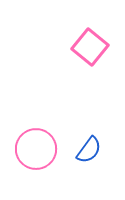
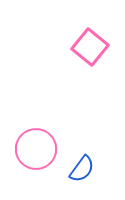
blue semicircle: moved 7 px left, 19 px down
